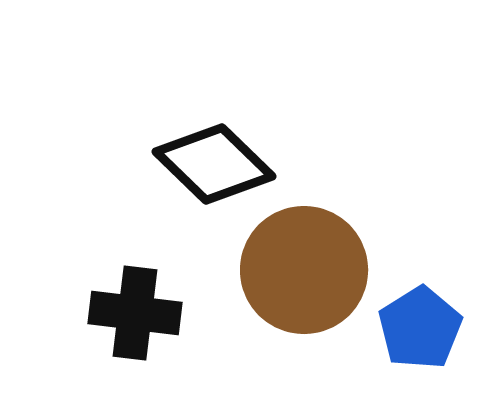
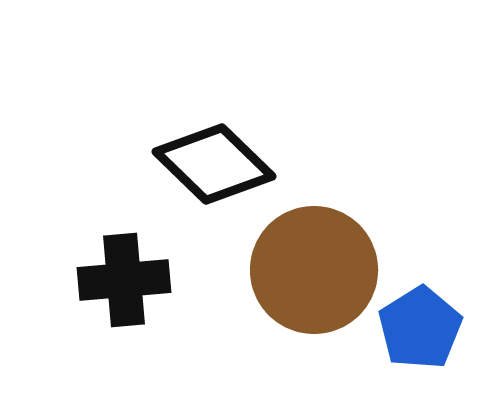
brown circle: moved 10 px right
black cross: moved 11 px left, 33 px up; rotated 12 degrees counterclockwise
